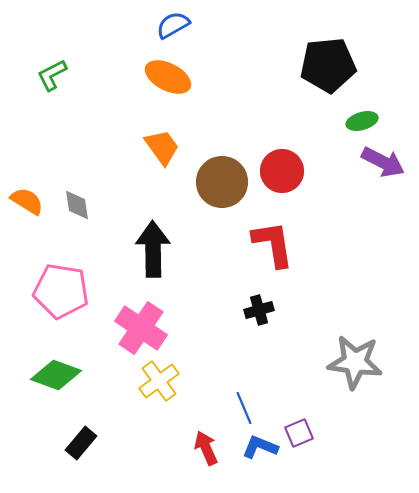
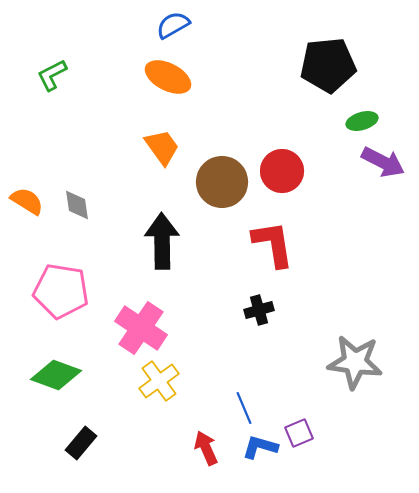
black arrow: moved 9 px right, 8 px up
blue L-shape: rotated 6 degrees counterclockwise
